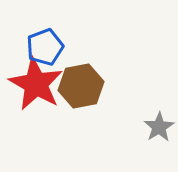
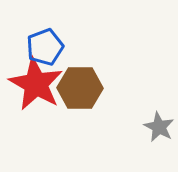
brown hexagon: moved 1 px left, 2 px down; rotated 12 degrees clockwise
gray star: rotated 12 degrees counterclockwise
